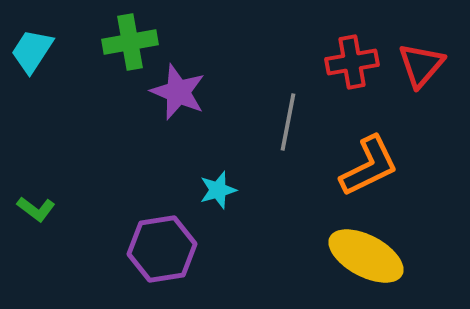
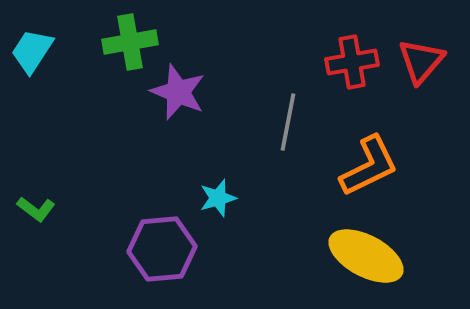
red triangle: moved 4 px up
cyan star: moved 8 px down
purple hexagon: rotated 4 degrees clockwise
